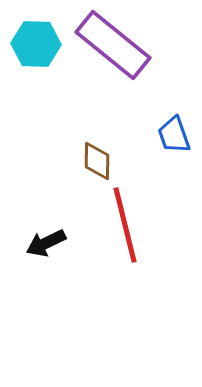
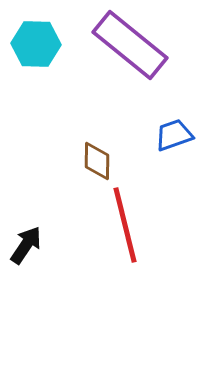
purple rectangle: moved 17 px right
blue trapezoid: rotated 90 degrees clockwise
black arrow: moved 20 px left, 2 px down; rotated 150 degrees clockwise
